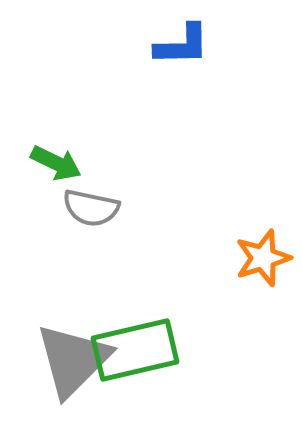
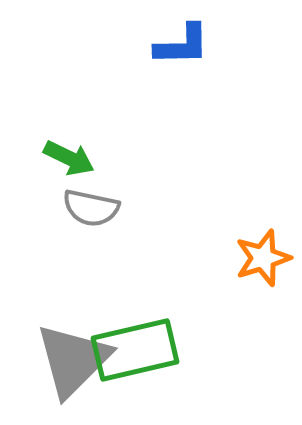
green arrow: moved 13 px right, 5 px up
